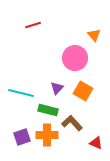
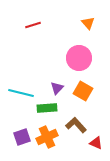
orange triangle: moved 6 px left, 12 px up
pink circle: moved 4 px right
green rectangle: moved 1 px left, 2 px up; rotated 18 degrees counterclockwise
brown L-shape: moved 4 px right, 2 px down
orange cross: moved 2 px down; rotated 25 degrees counterclockwise
